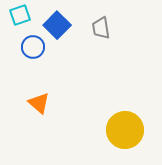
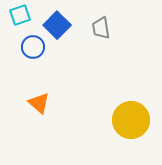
yellow circle: moved 6 px right, 10 px up
